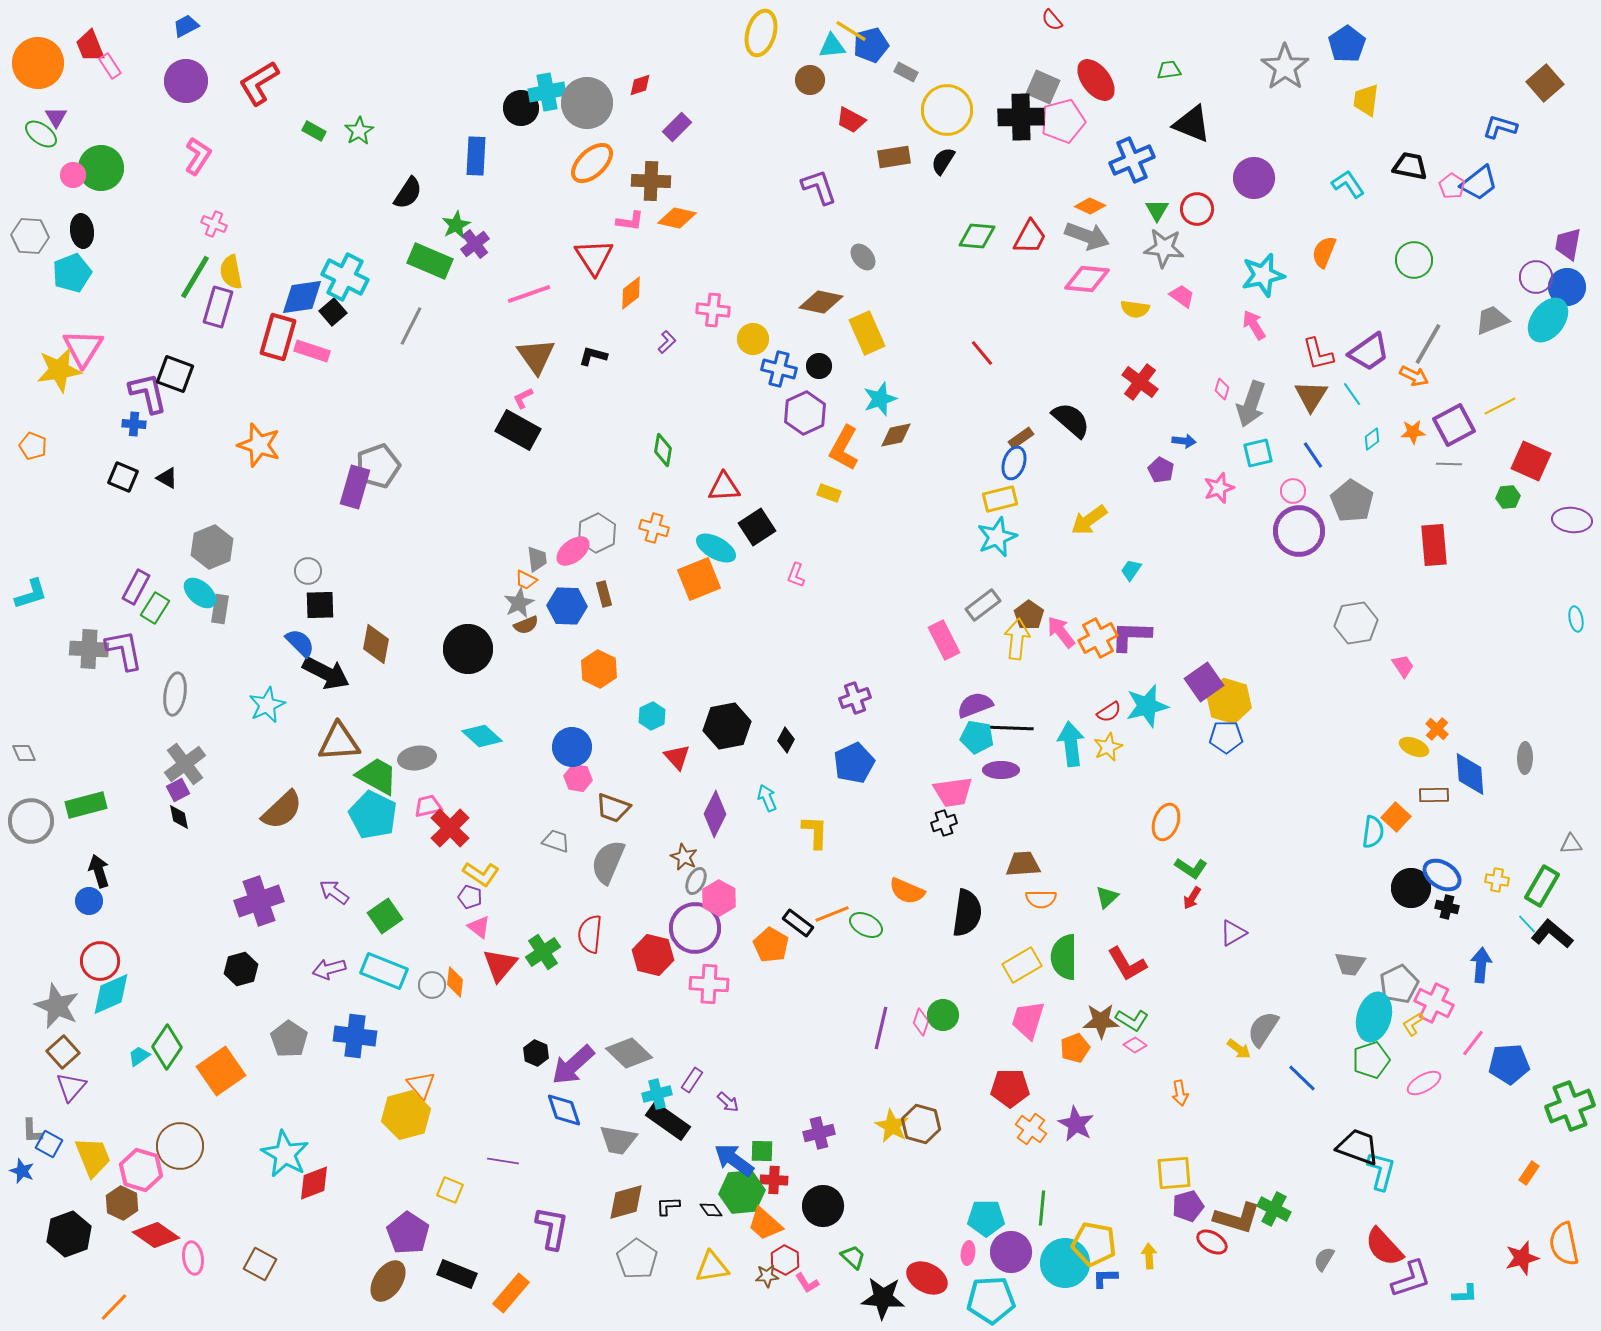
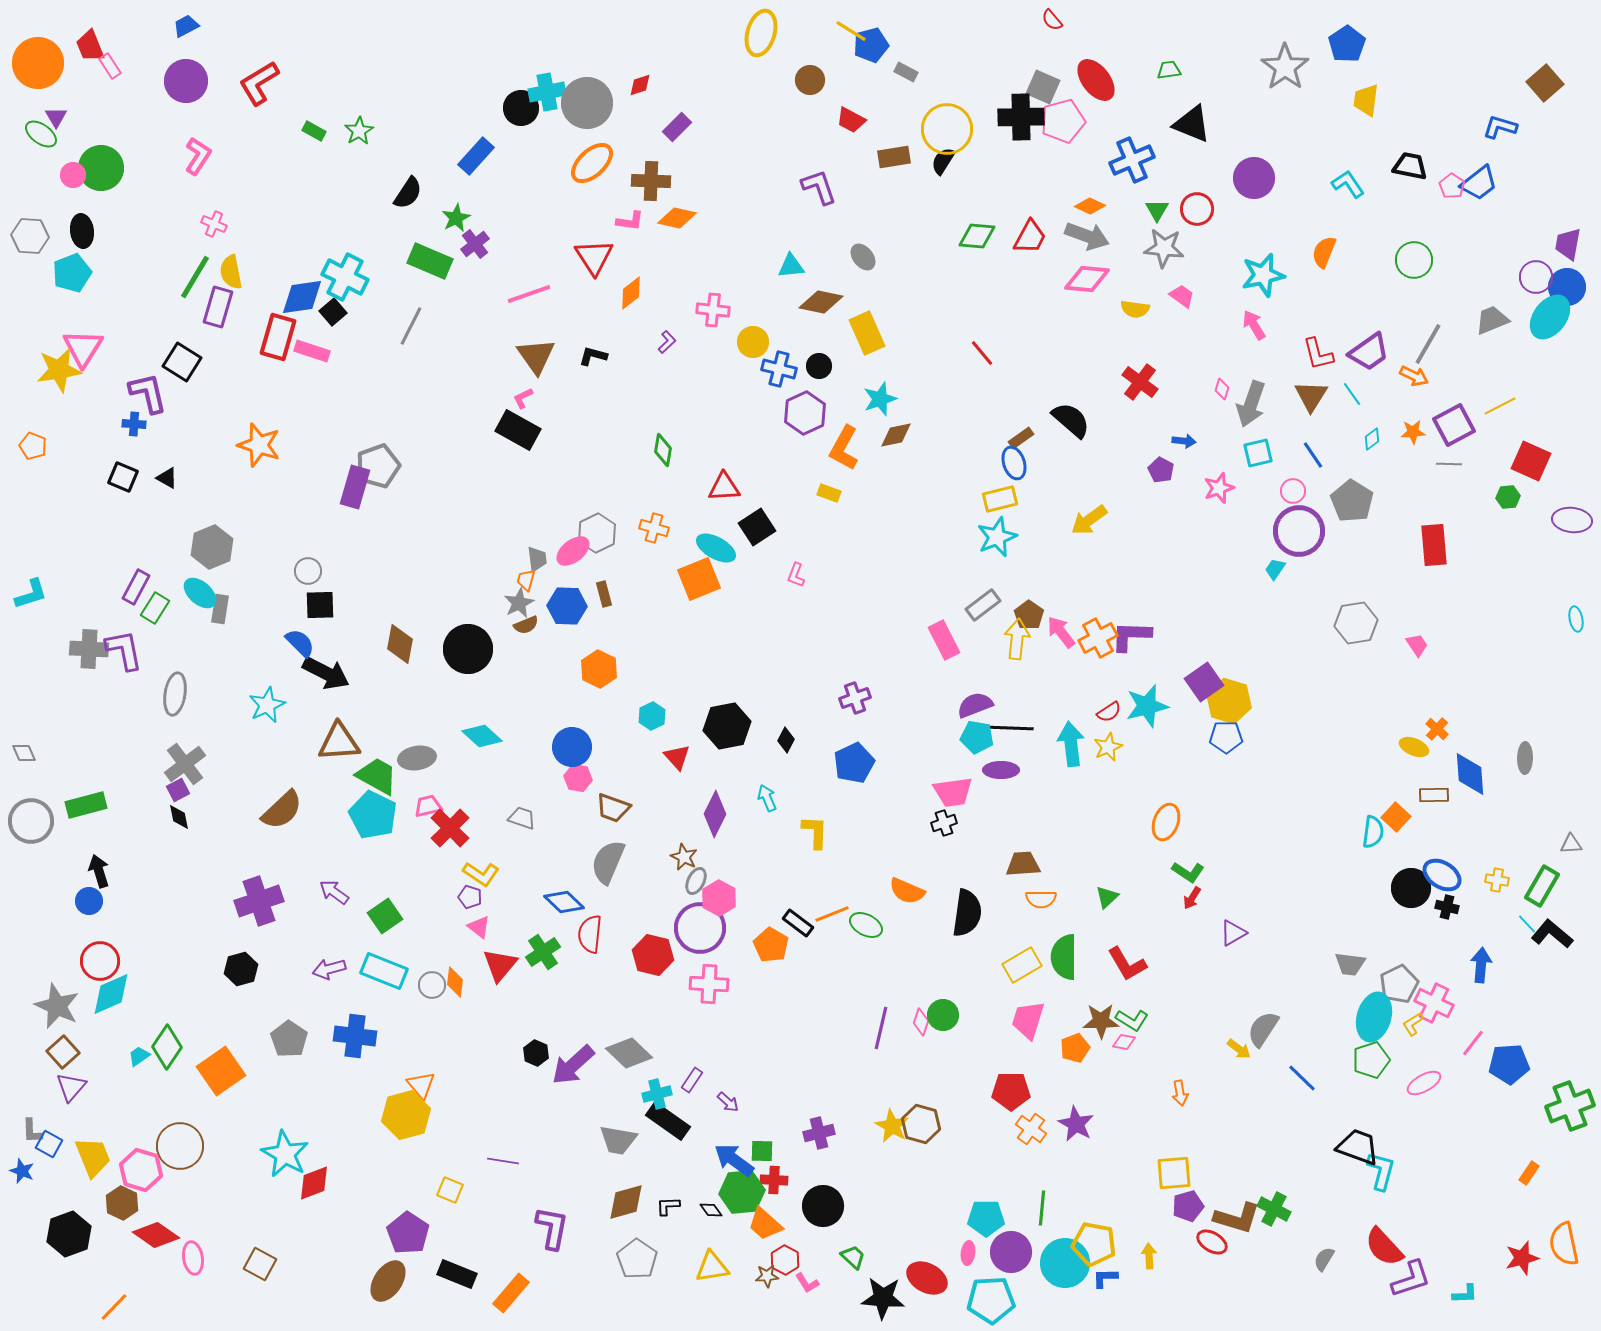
cyan triangle at (832, 46): moved 41 px left, 220 px down
yellow circle at (947, 110): moved 19 px down
blue rectangle at (476, 156): rotated 39 degrees clockwise
green star at (456, 225): moved 7 px up
cyan ellipse at (1548, 320): moved 2 px right, 3 px up
yellow circle at (753, 339): moved 3 px down
black square at (175, 374): moved 7 px right, 12 px up; rotated 12 degrees clockwise
blue ellipse at (1014, 463): rotated 36 degrees counterclockwise
cyan trapezoid at (1131, 570): moved 144 px right, 1 px up
orange trapezoid at (526, 580): rotated 80 degrees clockwise
brown diamond at (376, 644): moved 24 px right
pink trapezoid at (1403, 666): moved 14 px right, 21 px up
gray trapezoid at (556, 841): moved 34 px left, 23 px up
green L-shape at (1191, 868): moved 3 px left, 4 px down
purple circle at (695, 928): moved 5 px right
pink diamond at (1135, 1045): moved 11 px left, 3 px up; rotated 25 degrees counterclockwise
red pentagon at (1010, 1088): moved 1 px right, 3 px down
blue diamond at (564, 1110): moved 208 px up; rotated 27 degrees counterclockwise
